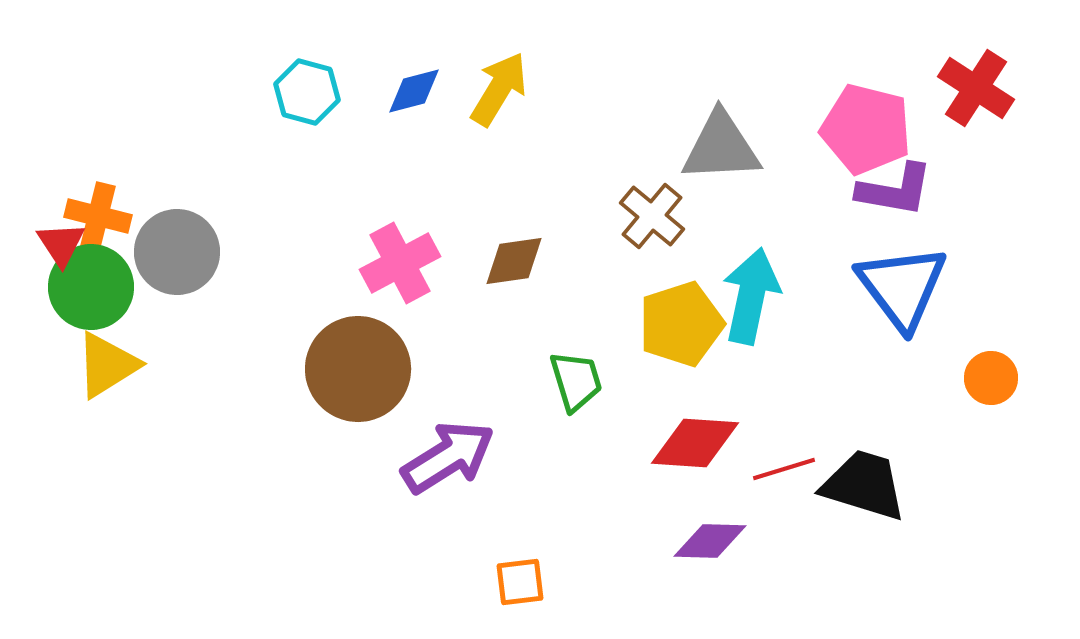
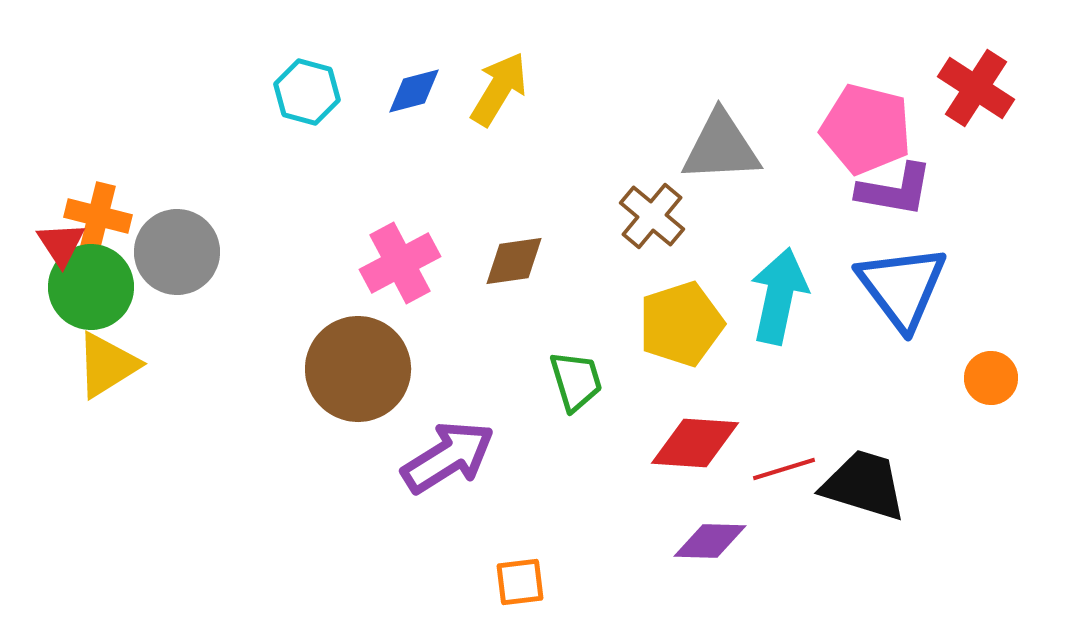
cyan arrow: moved 28 px right
